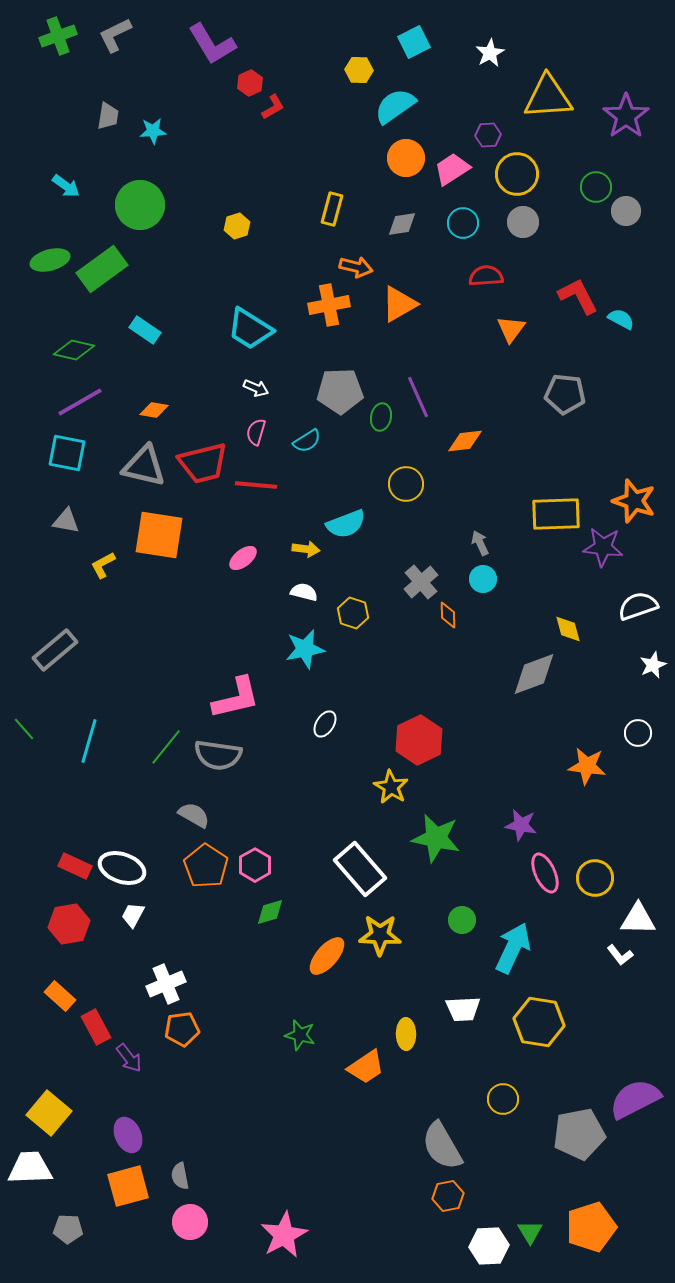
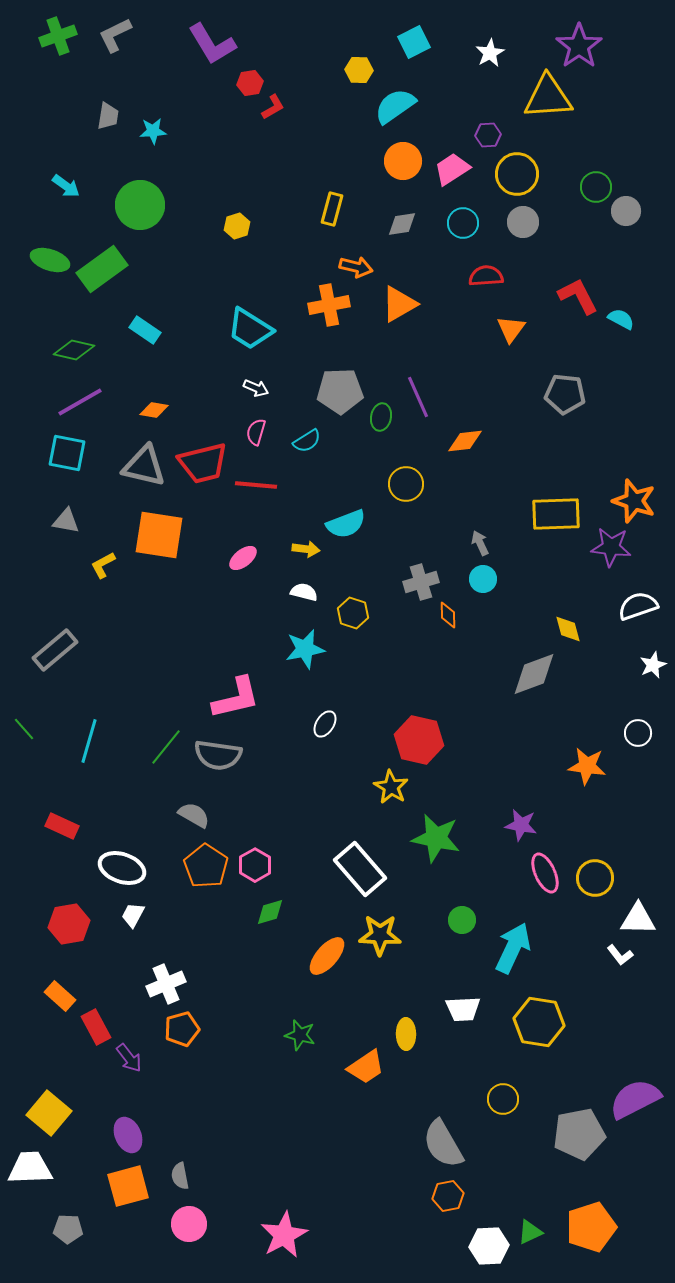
red hexagon at (250, 83): rotated 15 degrees clockwise
purple star at (626, 116): moved 47 px left, 70 px up
orange circle at (406, 158): moved 3 px left, 3 px down
green ellipse at (50, 260): rotated 33 degrees clockwise
purple star at (603, 547): moved 8 px right
gray cross at (421, 582): rotated 24 degrees clockwise
red hexagon at (419, 740): rotated 21 degrees counterclockwise
red rectangle at (75, 866): moved 13 px left, 40 px up
orange pentagon at (182, 1029): rotated 8 degrees counterclockwise
gray semicircle at (442, 1146): moved 1 px right, 2 px up
pink circle at (190, 1222): moved 1 px left, 2 px down
green triangle at (530, 1232): rotated 36 degrees clockwise
